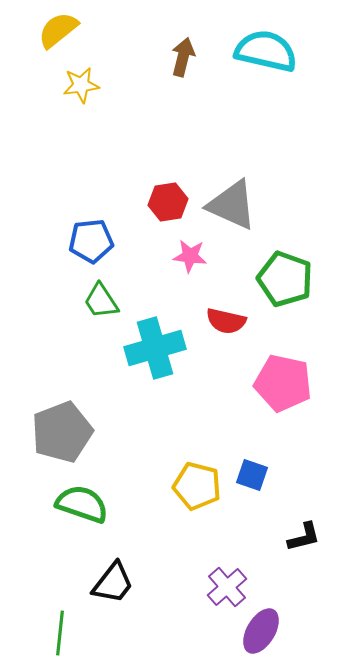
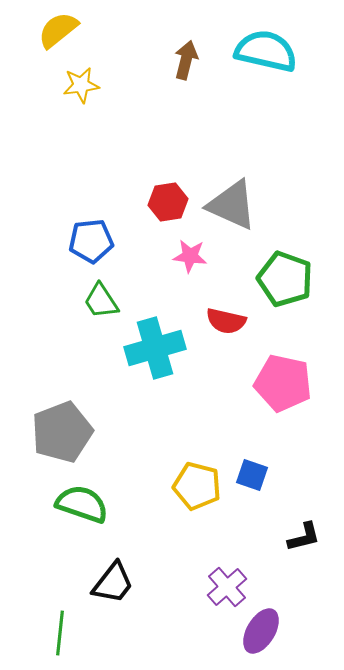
brown arrow: moved 3 px right, 3 px down
